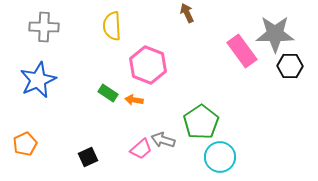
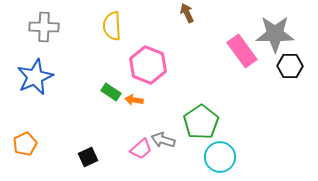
blue star: moved 3 px left, 3 px up
green rectangle: moved 3 px right, 1 px up
